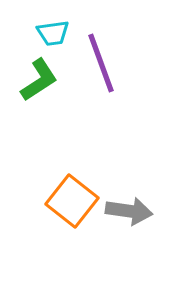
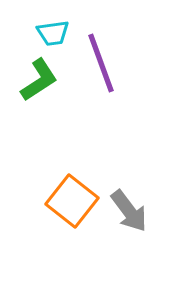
gray arrow: rotated 45 degrees clockwise
